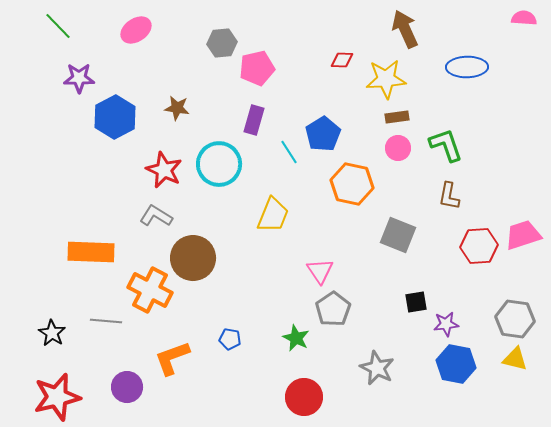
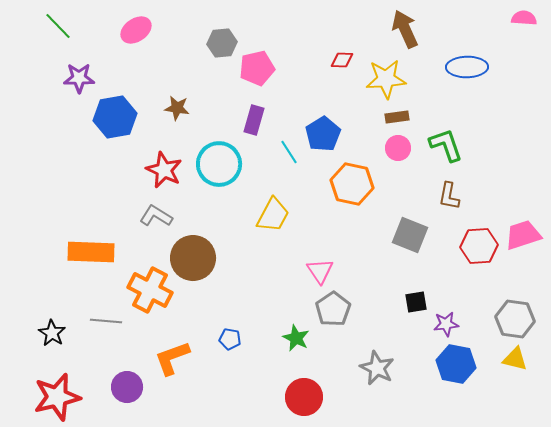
blue hexagon at (115, 117): rotated 18 degrees clockwise
yellow trapezoid at (273, 215): rotated 6 degrees clockwise
gray square at (398, 235): moved 12 px right
